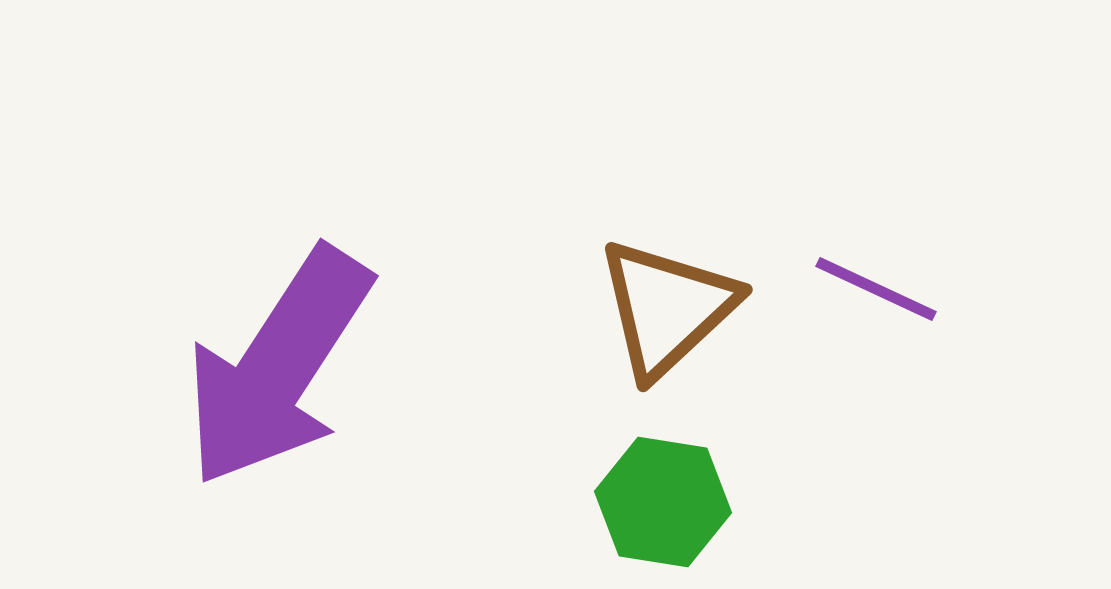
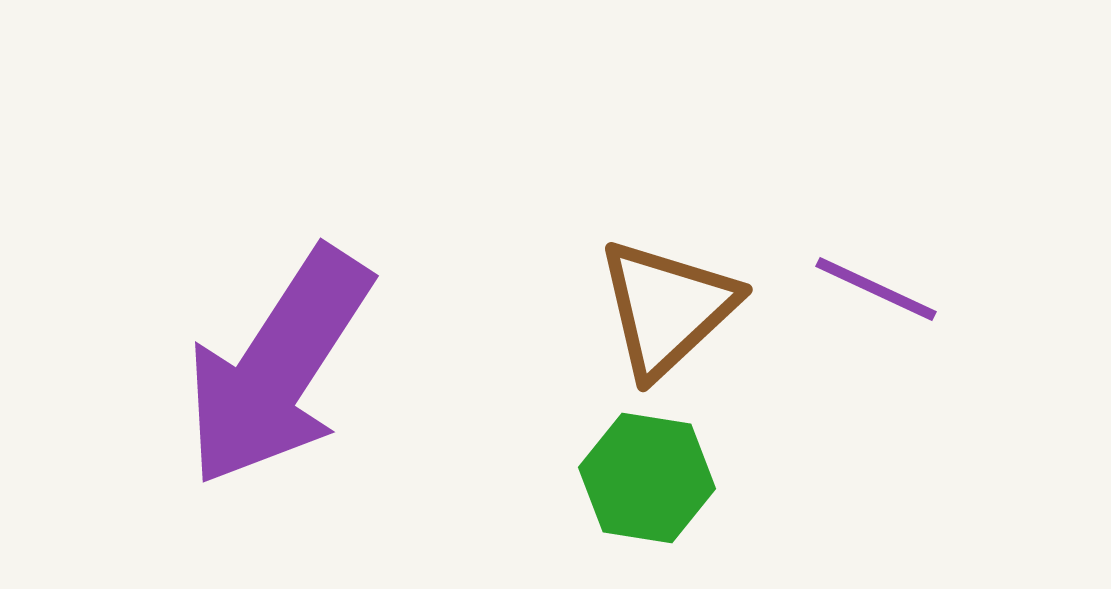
green hexagon: moved 16 px left, 24 px up
